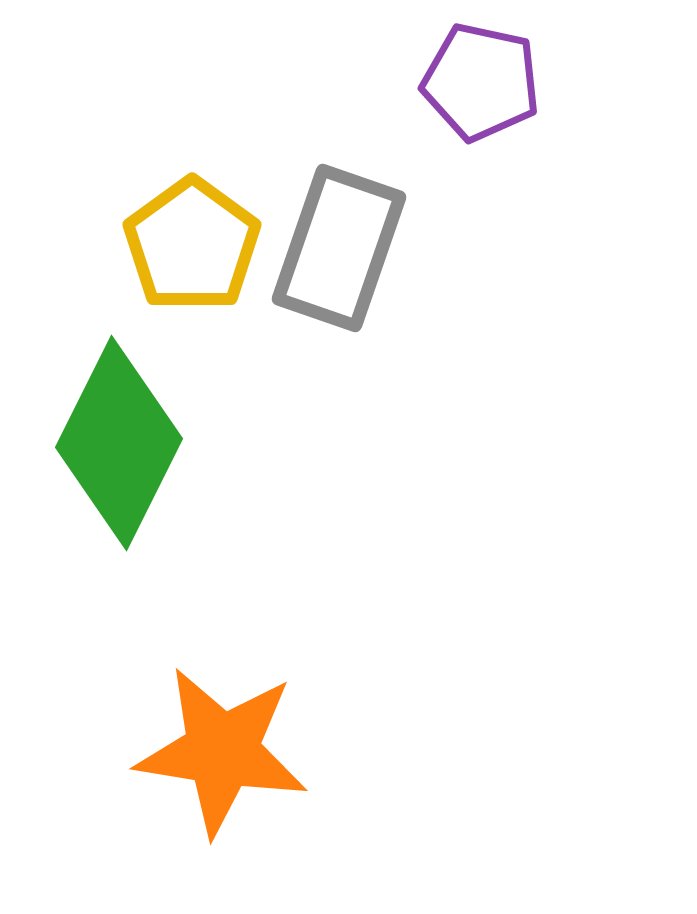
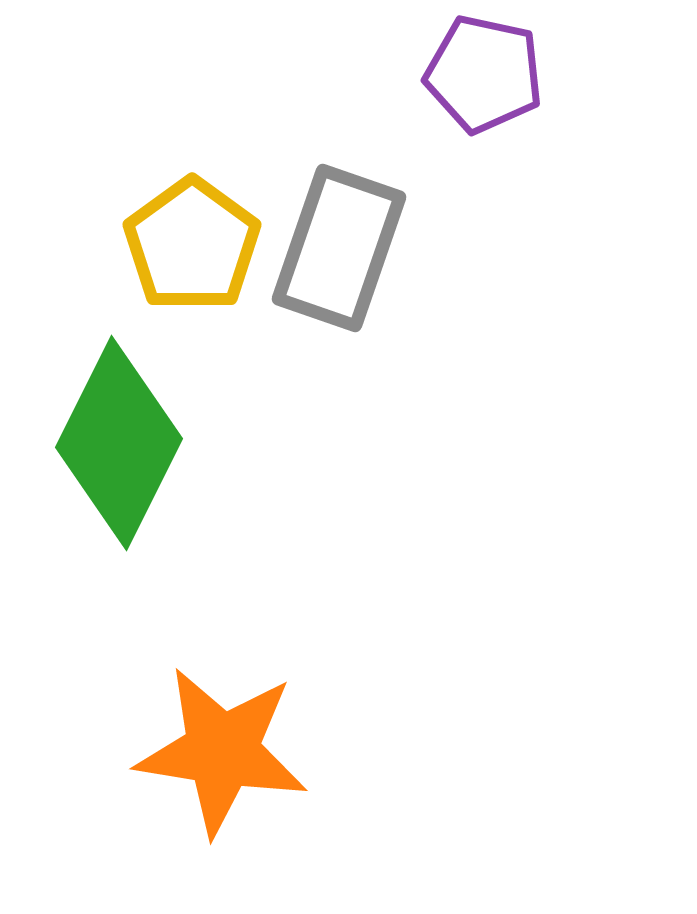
purple pentagon: moved 3 px right, 8 px up
